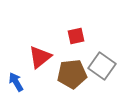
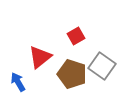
red square: rotated 18 degrees counterclockwise
brown pentagon: rotated 24 degrees clockwise
blue arrow: moved 2 px right
